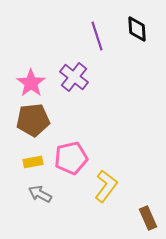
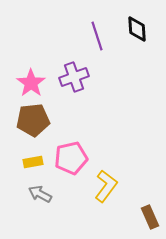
purple cross: rotated 32 degrees clockwise
brown rectangle: moved 2 px right, 1 px up
